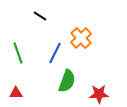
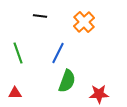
black line: rotated 24 degrees counterclockwise
orange cross: moved 3 px right, 16 px up
blue line: moved 3 px right
red triangle: moved 1 px left
